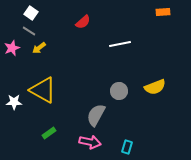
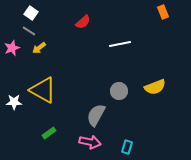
orange rectangle: rotated 72 degrees clockwise
